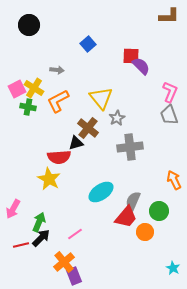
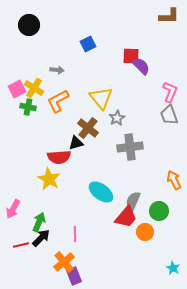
blue square: rotated 14 degrees clockwise
cyan ellipse: rotated 70 degrees clockwise
pink line: rotated 56 degrees counterclockwise
